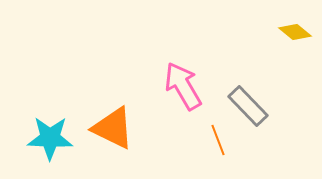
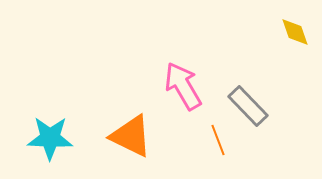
yellow diamond: rotated 32 degrees clockwise
orange triangle: moved 18 px right, 8 px down
